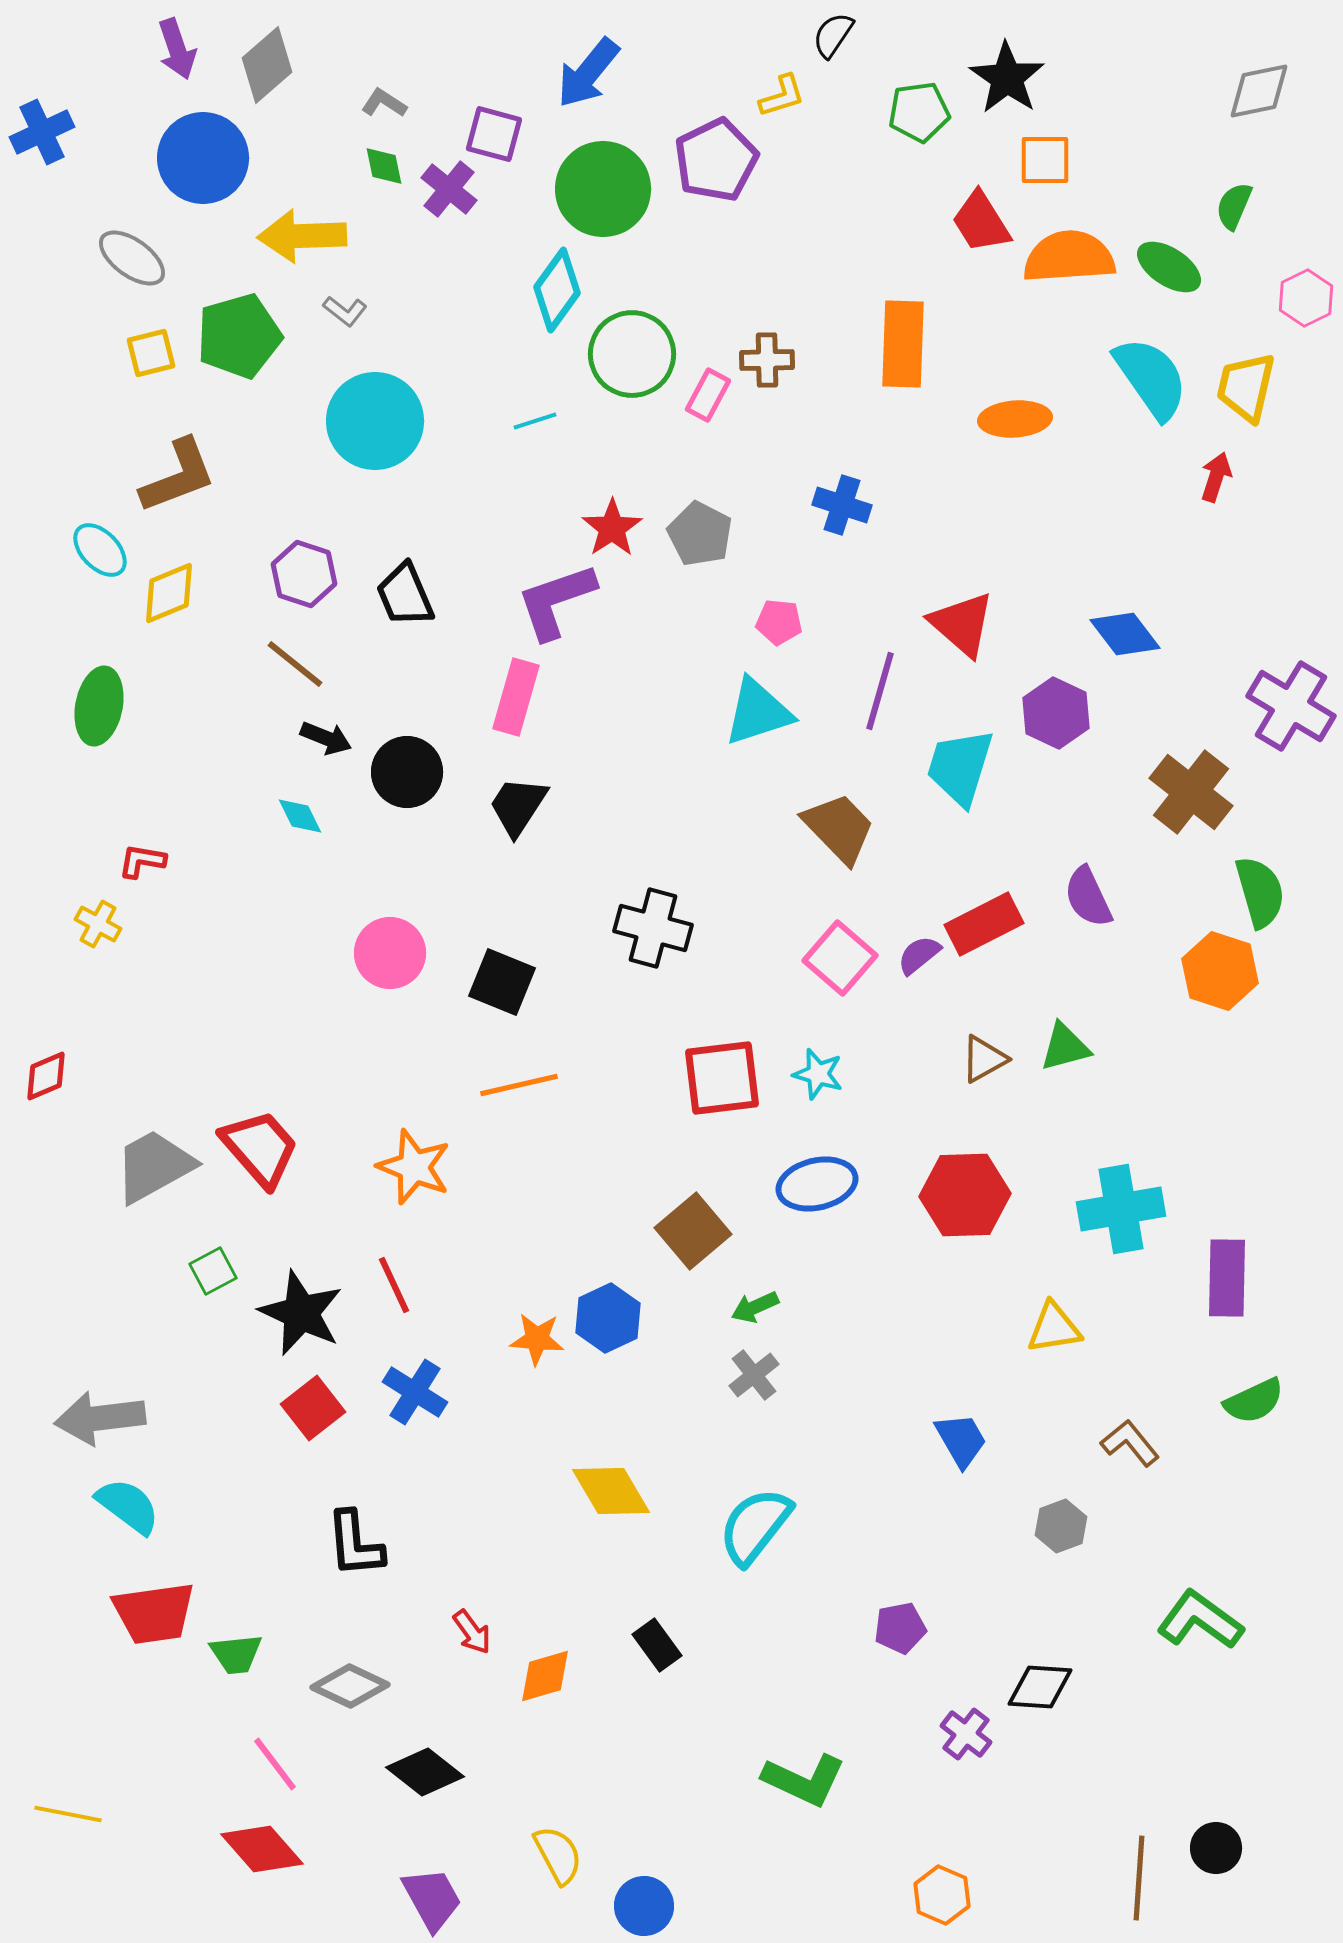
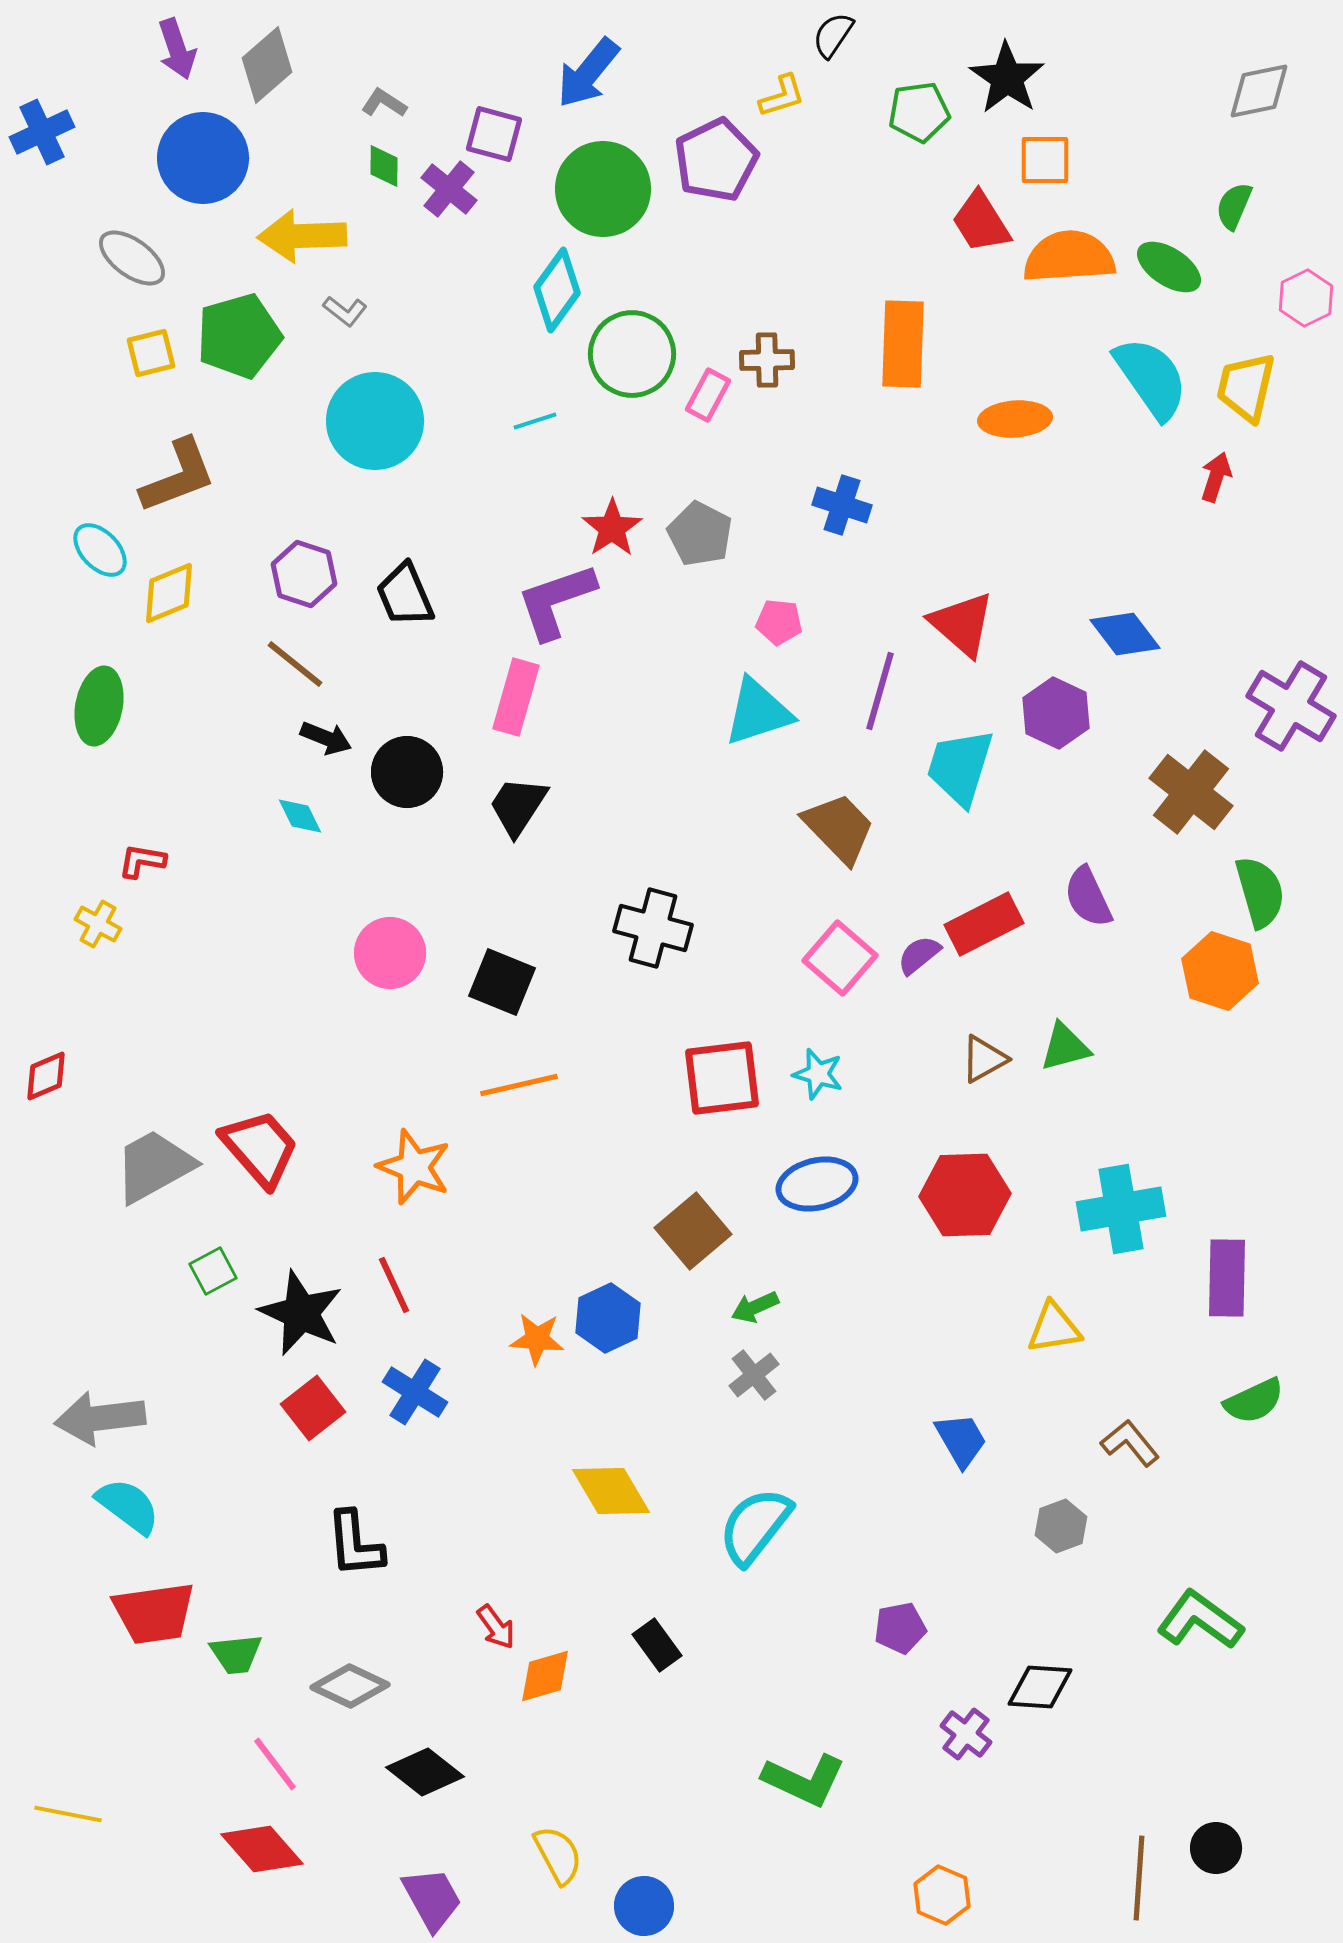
green diamond at (384, 166): rotated 12 degrees clockwise
red arrow at (472, 1632): moved 24 px right, 5 px up
